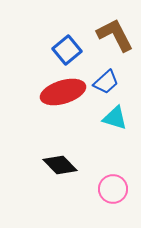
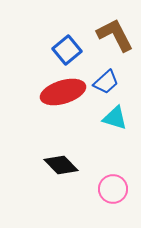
black diamond: moved 1 px right
